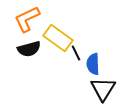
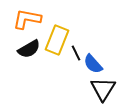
orange L-shape: rotated 36 degrees clockwise
yellow rectangle: moved 1 px left, 2 px down; rotated 76 degrees clockwise
black semicircle: rotated 15 degrees counterclockwise
blue semicircle: rotated 40 degrees counterclockwise
